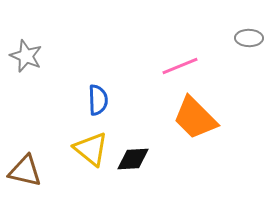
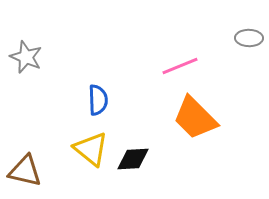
gray star: moved 1 px down
